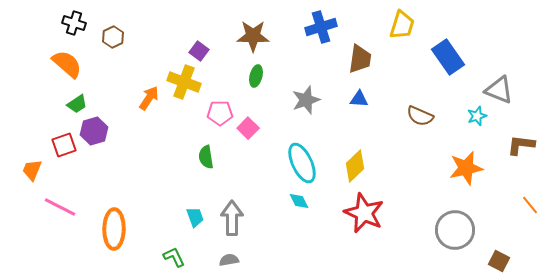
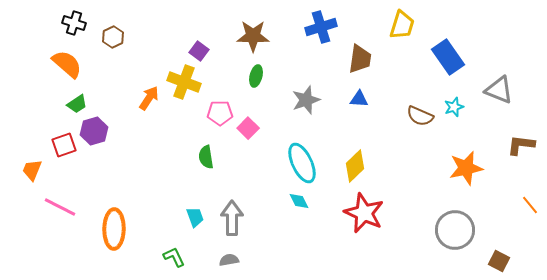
cyan star: moved 23 px left, 9 px up
